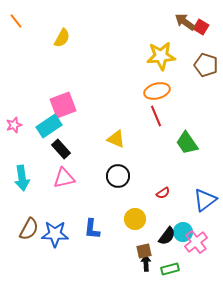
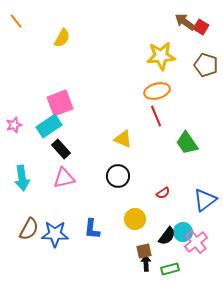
pink square: moved 3 px left, 2 px up
yellow triangle: moved 7 px right
